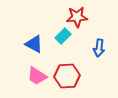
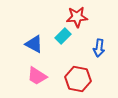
red hexagon: moved 11 px right, 3 px down; rotated 15 degrees clockwise
